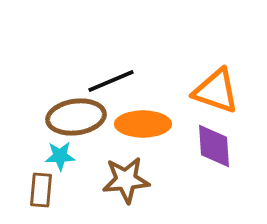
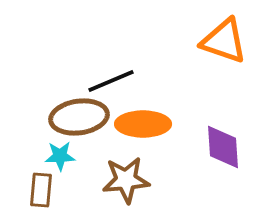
orange triangle: moved 8 px right, 50 px up
brown ellipse: moved 3 px right
purple diamond: moved 9 px right, 1 px down
